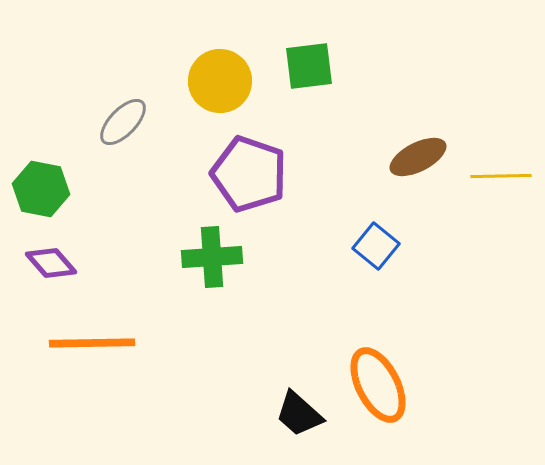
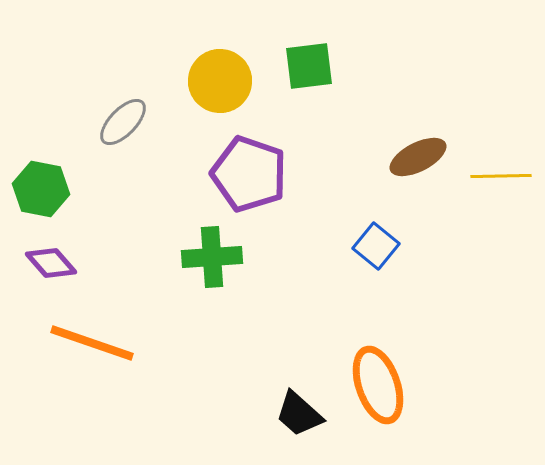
orange line: rotated 20 degrees clockwise
orange ellipse: rotated 8 degrees clockwise
